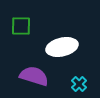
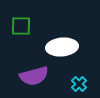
white ellipse: rotated 8 degrees clockwise
purple semicircle: rotated 148 degrees clockwise
